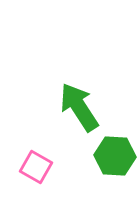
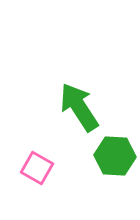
pink square: moved 1 px right, 1 px down
